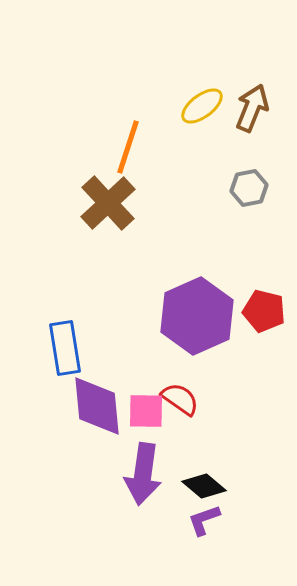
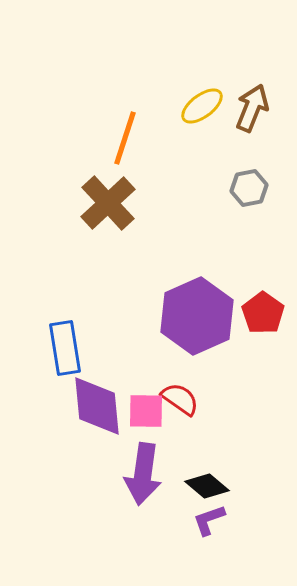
orange line: moved 3 px left, 9 px up
red pentagon: moved 1 px left, 2 px down; rotated 21 degrees clockwise
black diamond: moved 3 px right
purple L-shape: moved 5 px right
